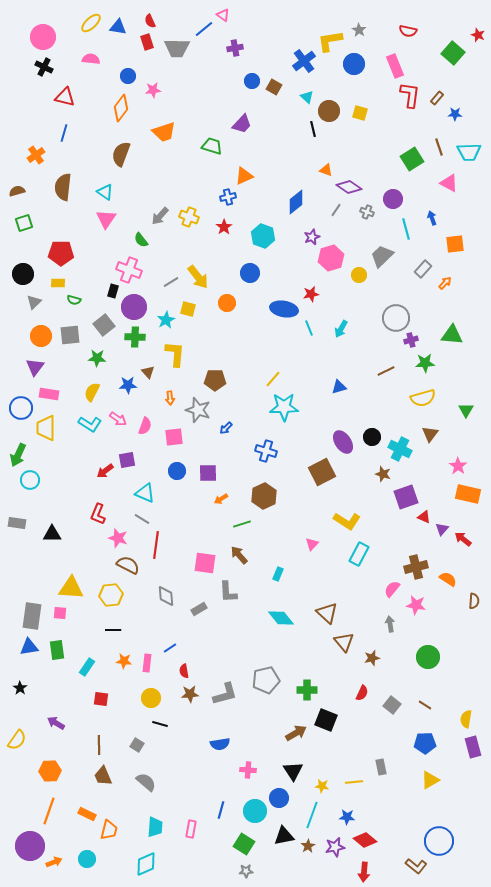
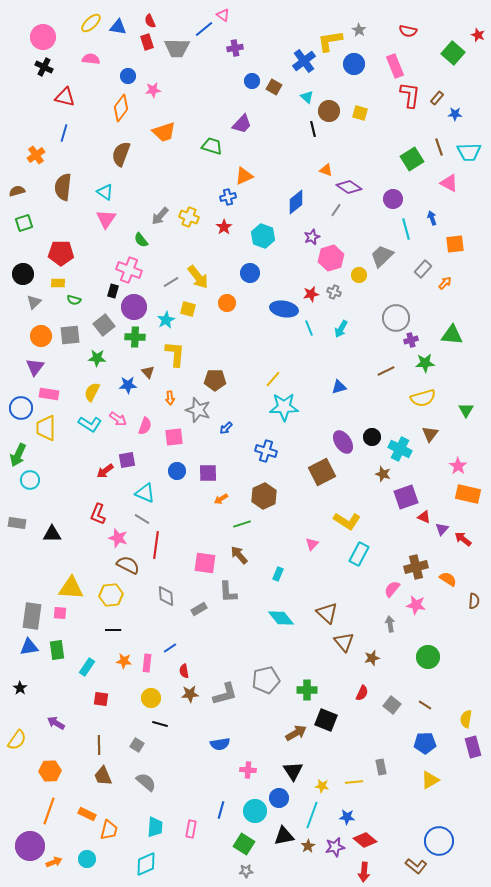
gray cross at (367, 212): moved 33 px left, 80 px down
